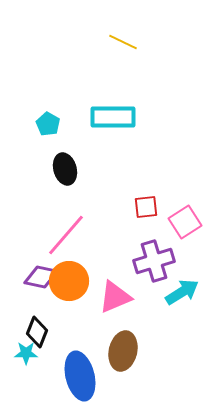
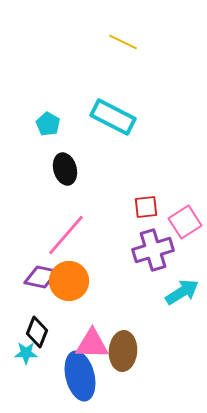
cyan rectangle: rotated 27 degrees clockwise
purple cross: moved 1 px left, 11 px up
pink triangle: moved 23 px left, 47 px down; rotated 24 degrees clockwise
brown ellipse: rotated 9 degrees counterclockwise
